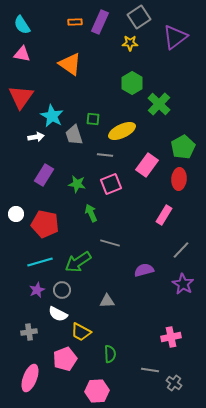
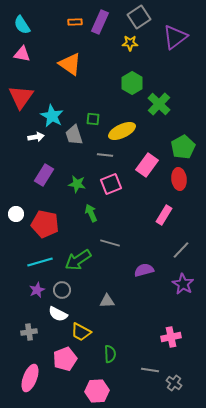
red ellipse at (179, 179): rotated 10 degrees counterclockwise
green arrow at (78, 262): moved 2 px up
